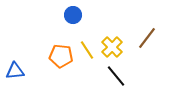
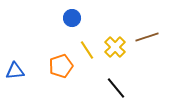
blue circle: moved 1 px left, 3 px down
brown line: moved 1 px up; rotated 35 degrees clockwise
yellow cross: moved 3 px right
orange pentagon: moved 10 px down; rotated 25 degrees counterclockwise
black line: moved 12 px down
